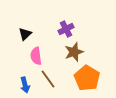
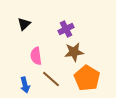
black triangle: moved 1 px left, 10 px up
brown star: rotated 12 degrees clockwise
brown line: moved 3 px right; rotated 12 degrees counterclockwise
